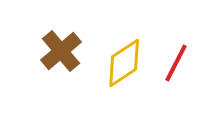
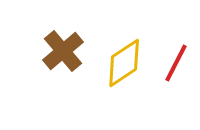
brown cross: moved 2 px right
